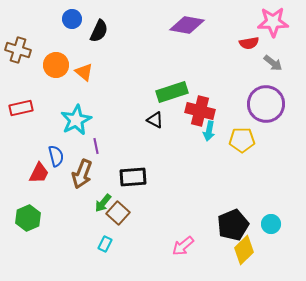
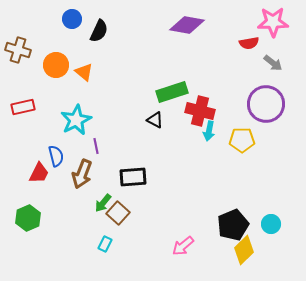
red rectangle: moved 2 px right, 1 px up
